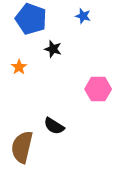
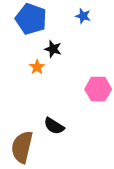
orange star: moved 18 px right
